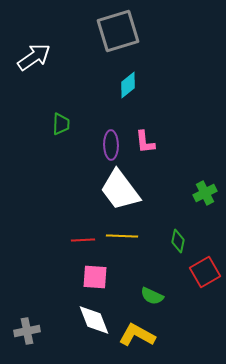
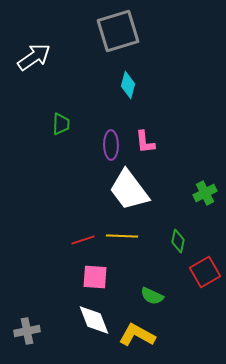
cyan diamond: rotated 36 degrees counterclockwise
white trapezoid: moved 9 px right
red line: rotated 15 degrees counterclockwise
